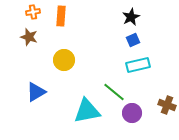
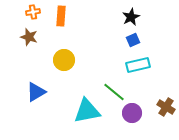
brown cross: moved 1 px left, 2 px down; rotated 12 degrees clockwise
